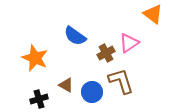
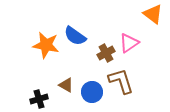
orange star: moved 11 px right, 13 px up; rotated 12 degrees counterclockwise
